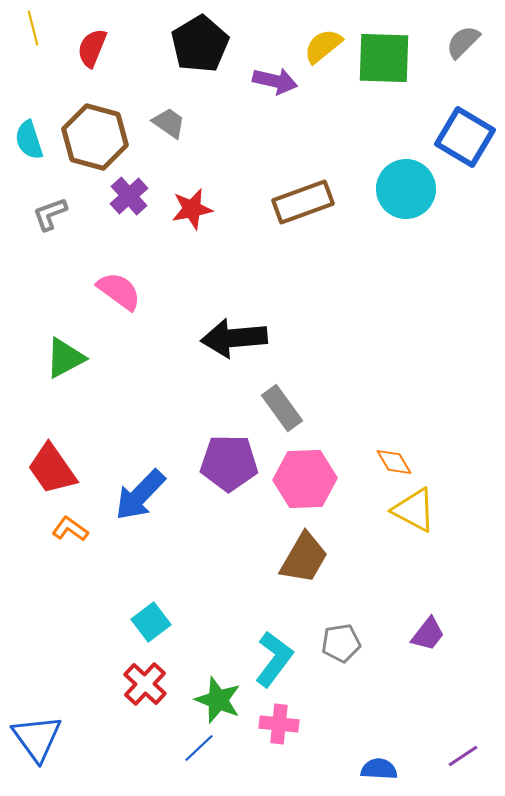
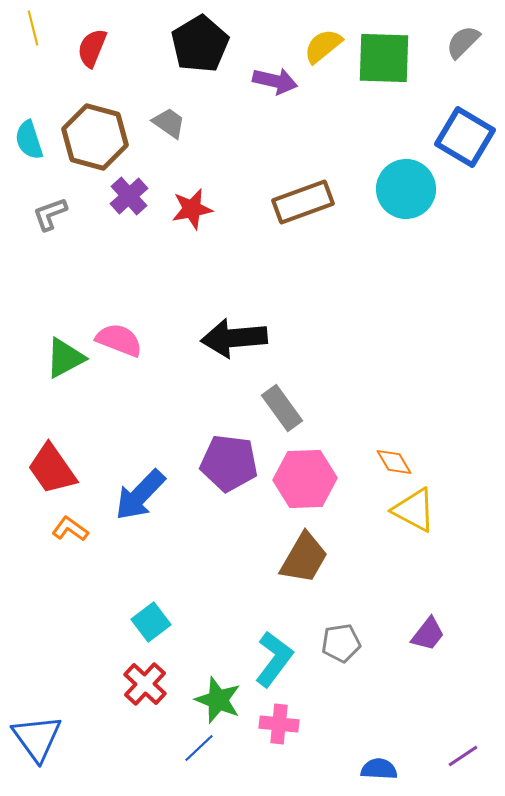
pink semicircle: moved 49 px down; rotated 15 degrees counterclockwise
purple pentagon: rotated 6 degrees clockwise
